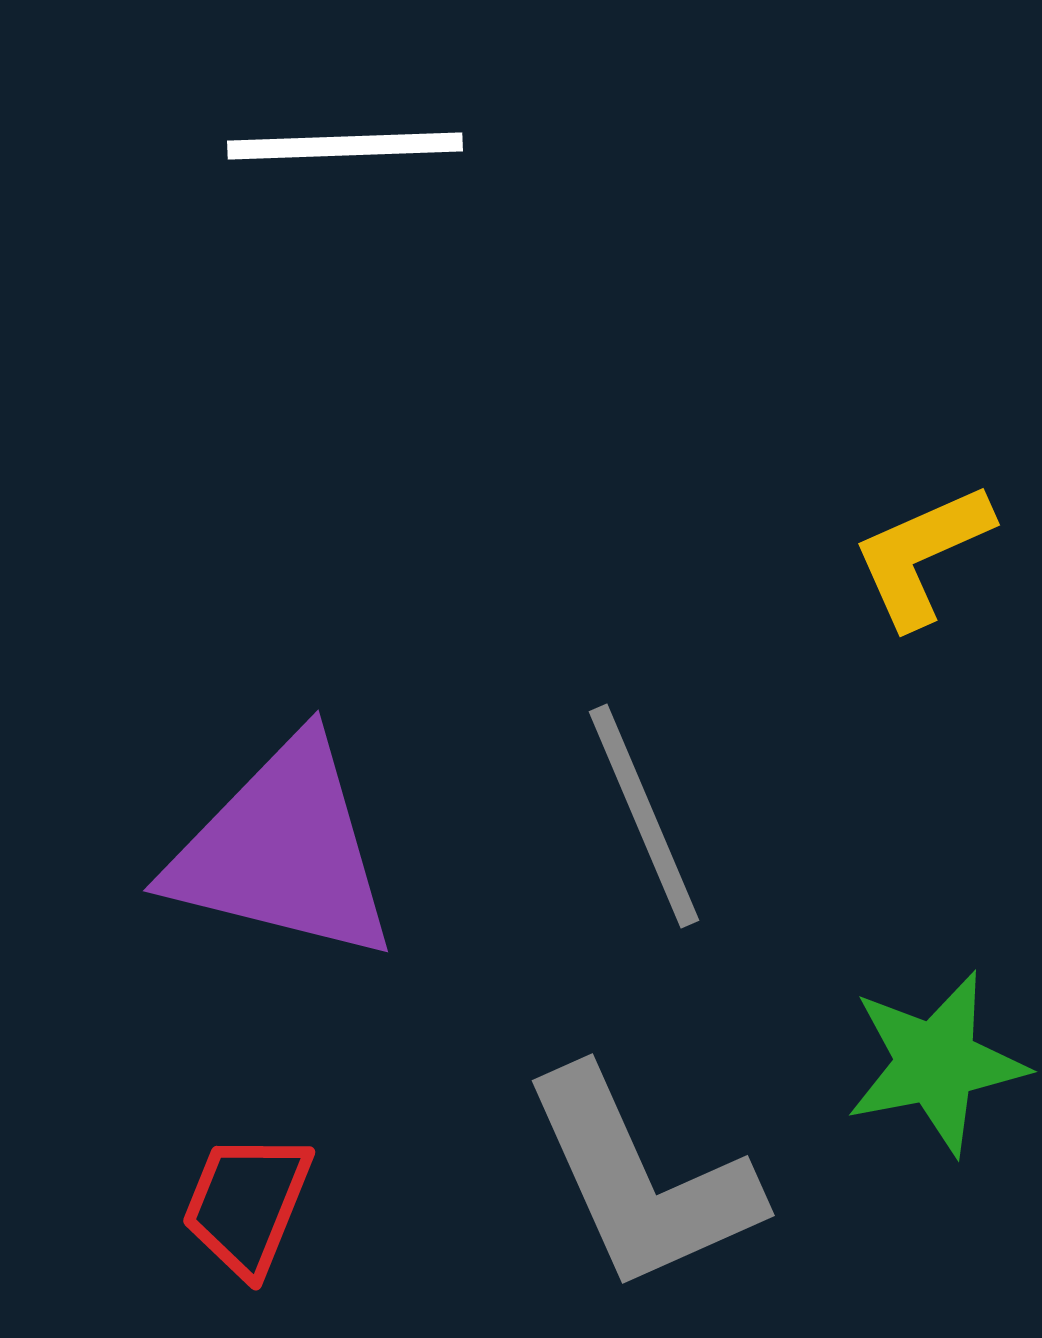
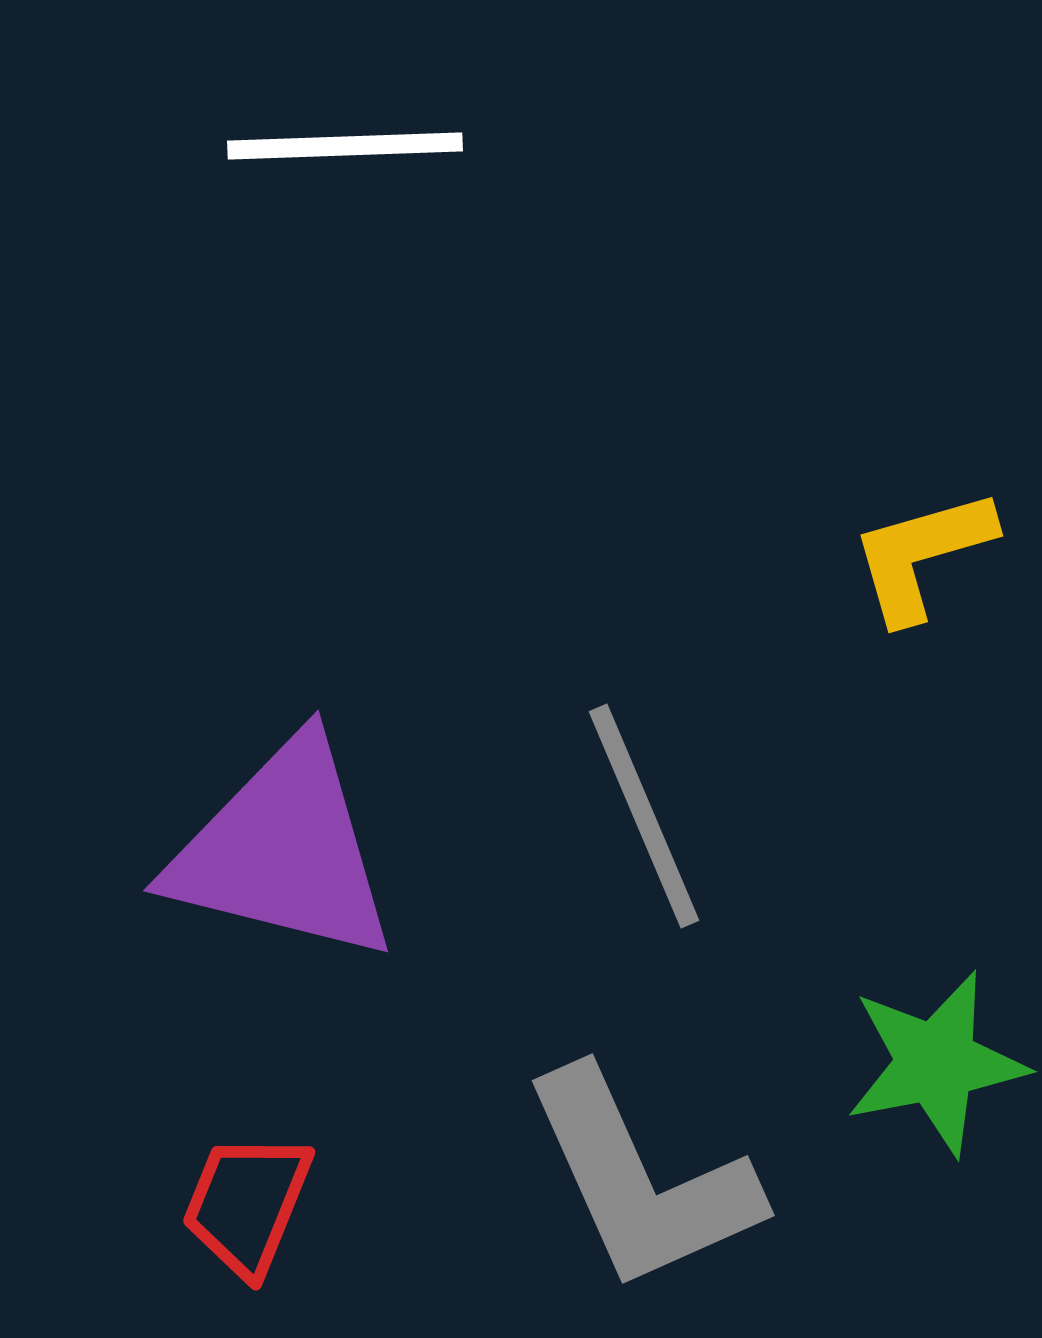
yellow L-shape: rotated 8 degrees clockwise
